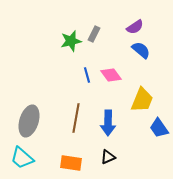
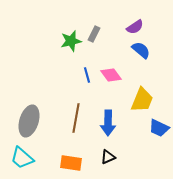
blue trapezoid: rotated 30 degrees counterclockwise
